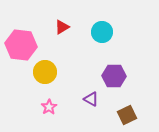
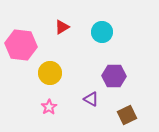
yellow circle: moved 5 px right, 1 px down
